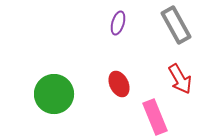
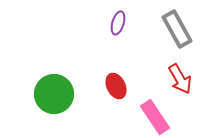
gray rectangle: moved 1 px right, 4 px down
red ellipse: moved 3 px left, 2 px down
pink rectangle: rotated 12 degrees counterclockwise
